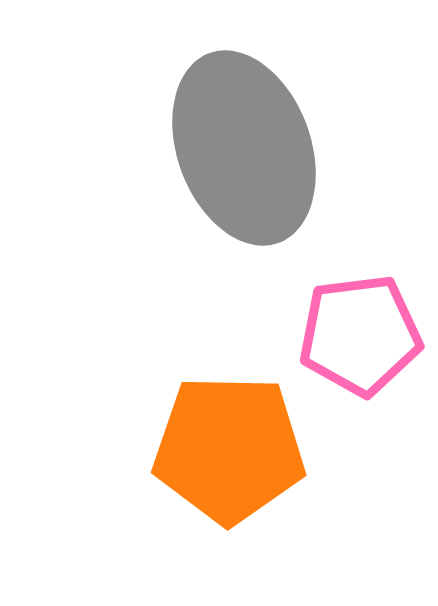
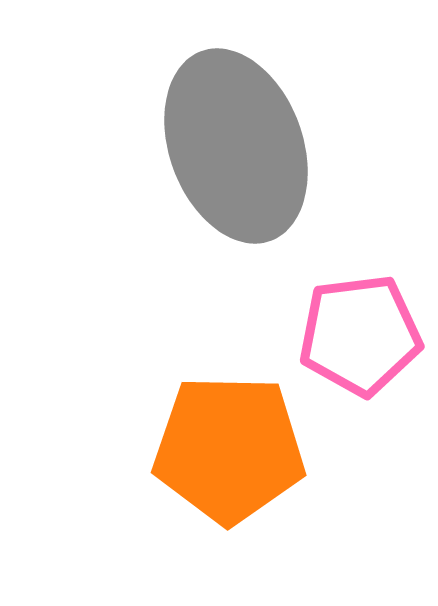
gray ellipse: moved 8 px left, 2 px up
